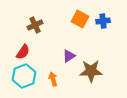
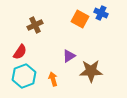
blue cross: moved 2 px left, 8 px up; rotated 32 degrees clockwise
red semicircle: moved 3 px left
